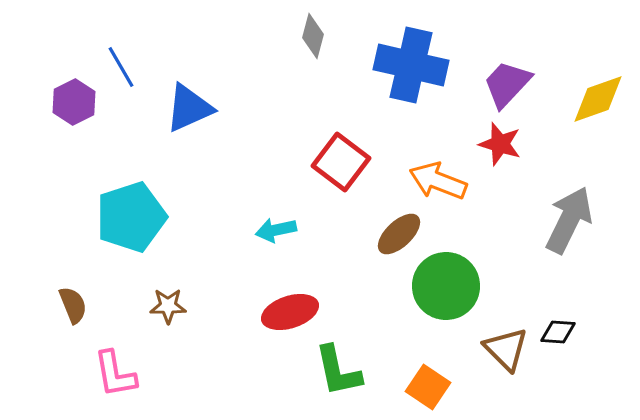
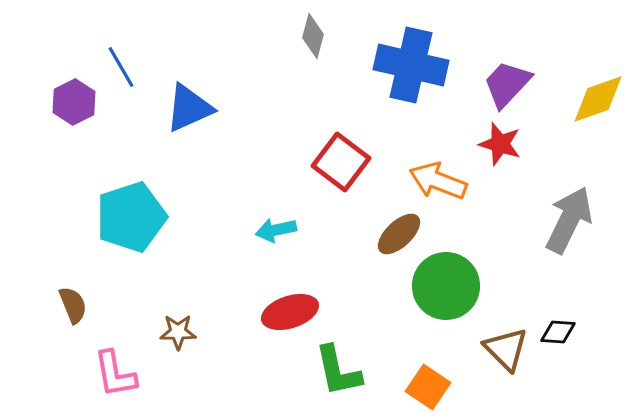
brown star: moved 10 px right, 26 px down
